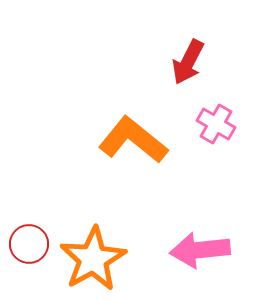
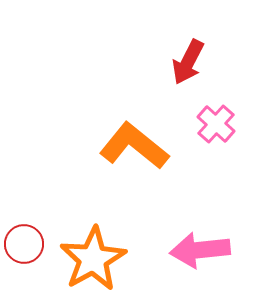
pink cross: rotated 12 degrees clockwise
orange L-shape: moved 1 px right, 6 px down
red circle: moved 5 px left
